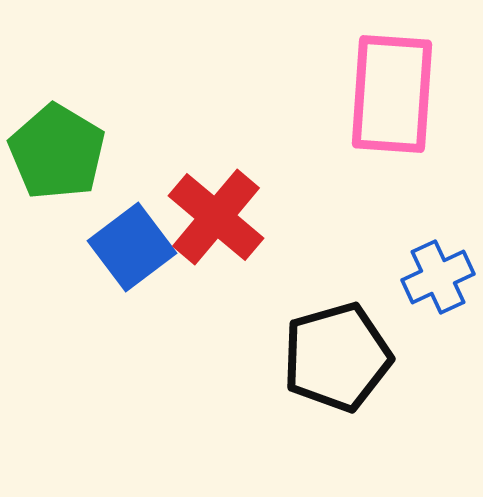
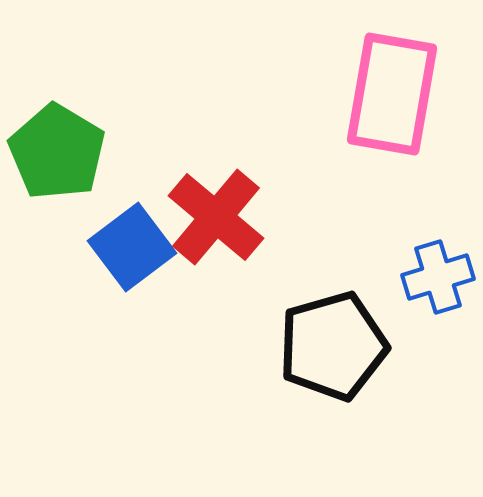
pink rectangle: rotated 6 degrees clockwise
blue cross: rotated 8 degrees clockwise
black pentagon: moved 4 px left, 11 px up
